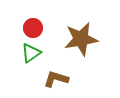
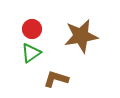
red circle: moved 1 px left, 1 px down
brown star: moved 3 px up
